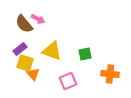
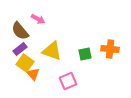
brown semicircle: moved 4 px left, 7 px down
yellow square: rotated 18 degrees clockwise
orange cross: moved 25 px up
